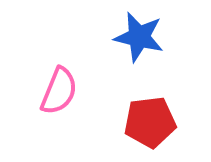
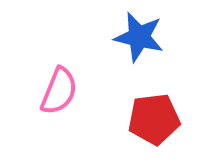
red pentagon: moved 4 px right, 3 px up
